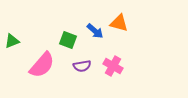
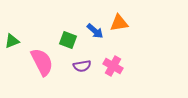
orange triangle: rotated 24 degrees counterclockwise
pink semicircle: moved 3 px up; rotated 68 degrees counterclockwise
